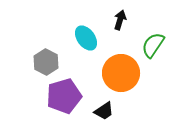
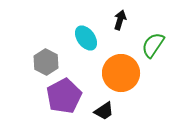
purple pentagon: rotated 12 degrees counterclockwise
